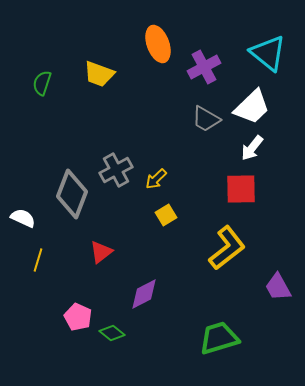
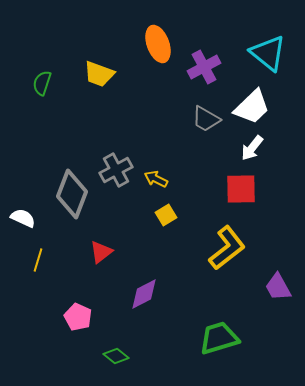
yellow arrow: rotated 70 degrees clockwise
green diamond: moved 4 px right, 23 px down
